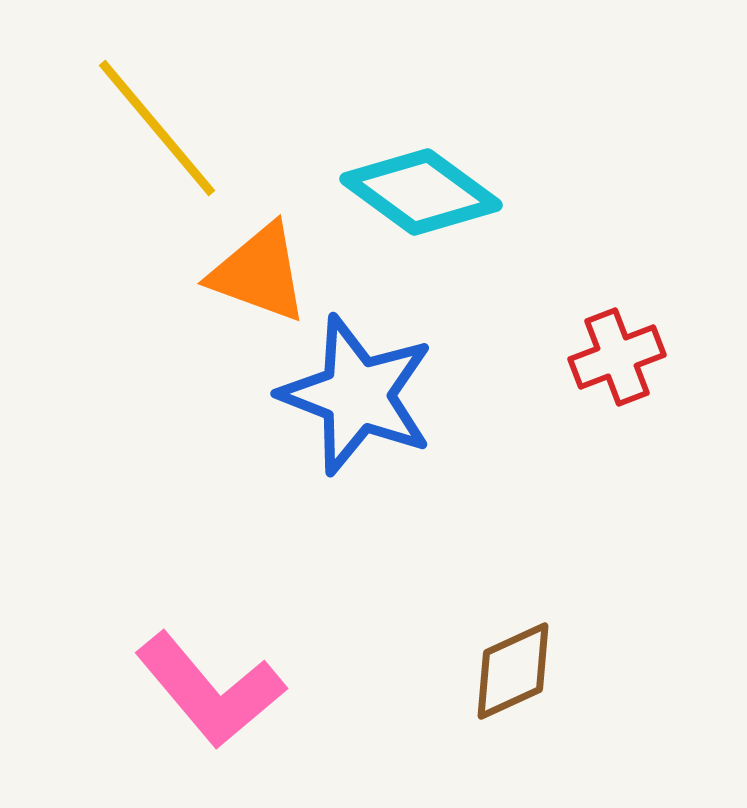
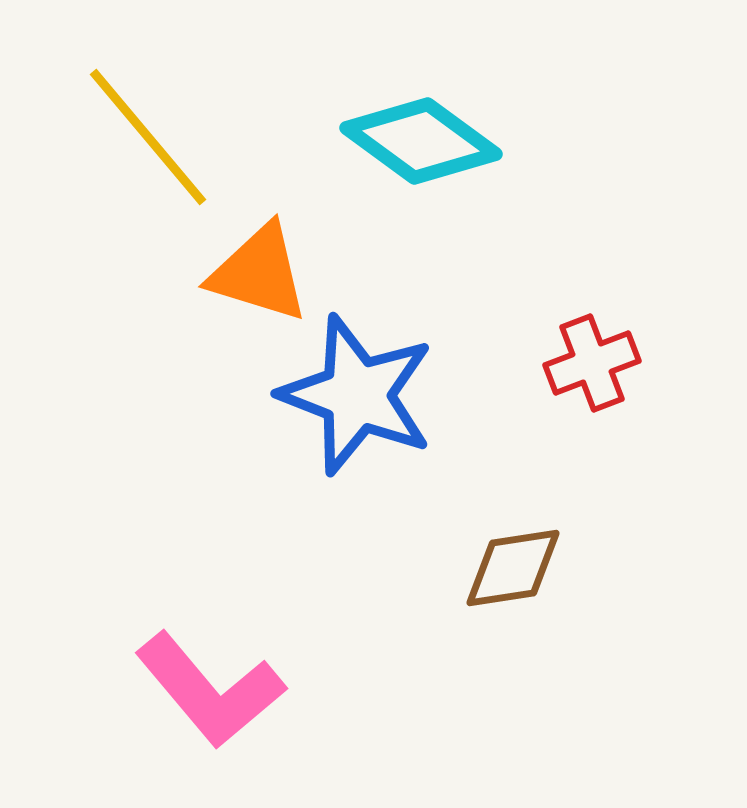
yellow line: moved 9 px left, 9 px down
cyan diamond: moved 51 px up
orange triangle: rotated 3 degrees counterclockwise
red cross: moved 25 px left, 6 px down
brown diamond: moved 103 px up; rotated 16 degrees clockwise
